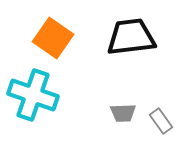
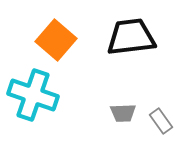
orange square: moved 3 px right, 2 px down; rotated 6 degrees clockwise
